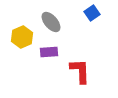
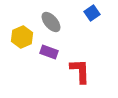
purple rectangle: rotated 24 degrees clockwise
